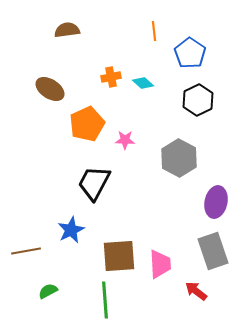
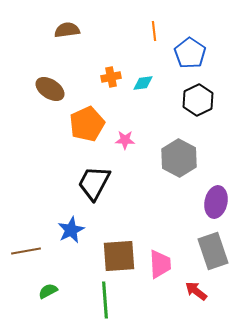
cyan diamond: rotated 50 degrees counterclockwise
